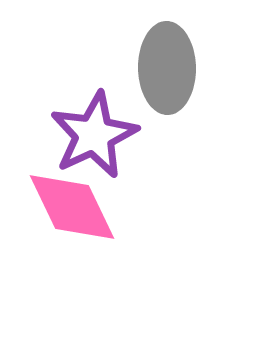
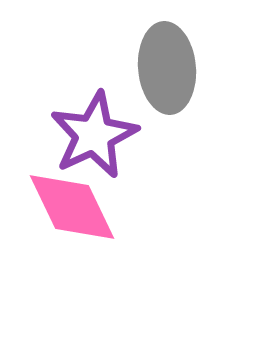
gray ellipse: rotated 4 degrees counterclockwise
